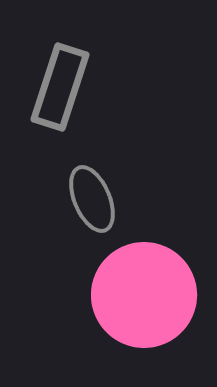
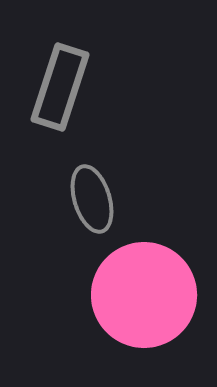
gray ellipse: rotated 6 degrees clockwise
